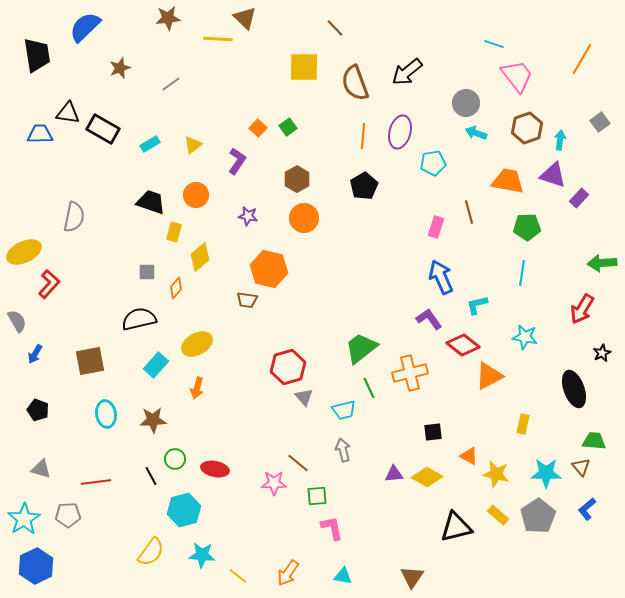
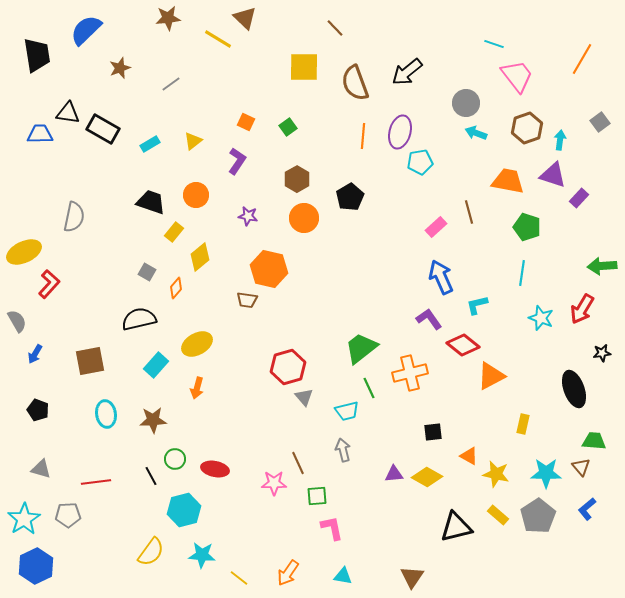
blue semicircle at (85, 27): moved 1 px right, 3 px down
yellow line at (218, 39): rotated 28 degrees clockwise
orange square at (258, 128): moved 12 px left, 6 px up; rotated 18 degrees counterclockwise
yellow triangle at (193, 145): moved 4 px up
cyan pentagon at (433, 163): moved 13 px left, 1 px up
black pentagon at (364, 186): moved 14 px left, 11 px down
pink rectangle at (436, 227): rotated 30 degrees clockwise
green pentagon at (527, 227): rotated 20 degrees clockwise
yellow rectangle at (174, 232): rotated 24 degrees clockwise
green arrow at (602, 263): moved 3 px down
gray square at (147, 272): rotated 30 degrees clockwise
cyan star at (525, 337): moved 16 px right, 19 px up; rotated 10 degrees clockwise
black star at (602, 353): rotated 18 degrees clockwise
orange triangle at (489, 376): moved 2 px right
cyan trapezoid at (344, 410): moved 3 px right, 1 px down
brown line at (298, 463): rotated 25 degrees clockwise
yellow line at (238, 576): moved 1 px right, 2 px down
